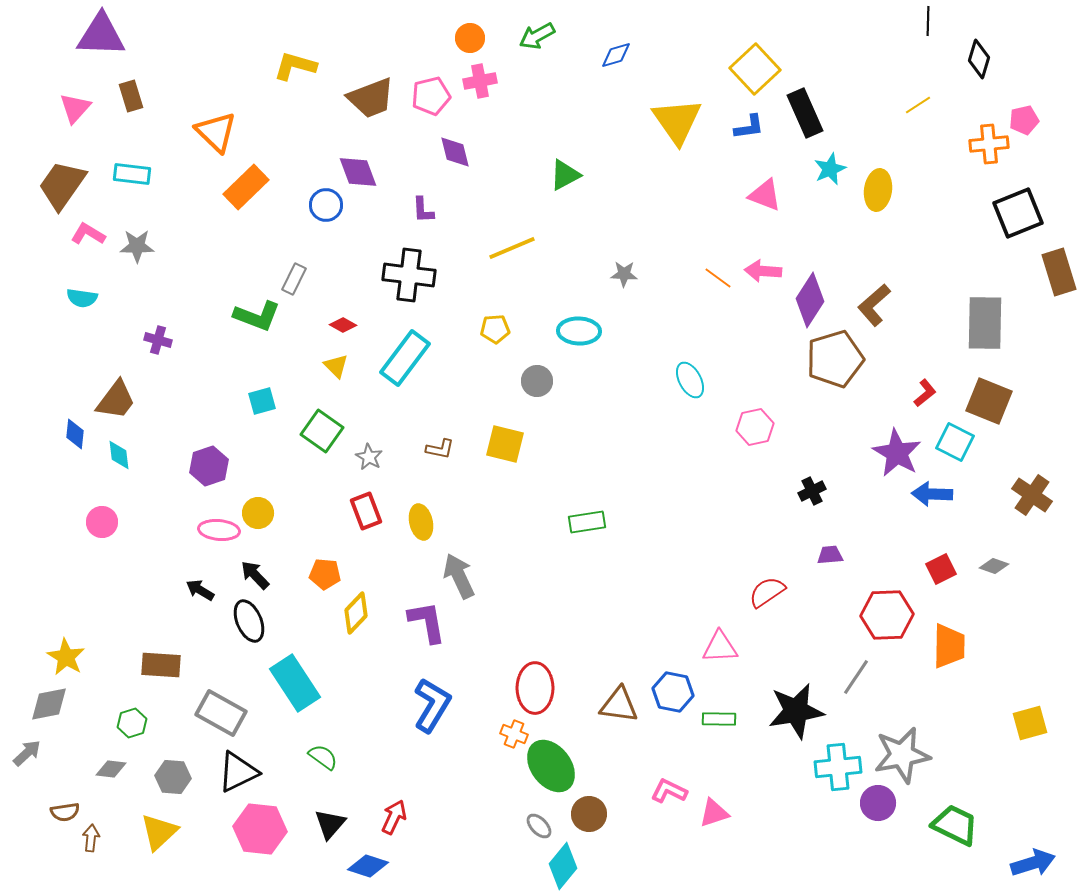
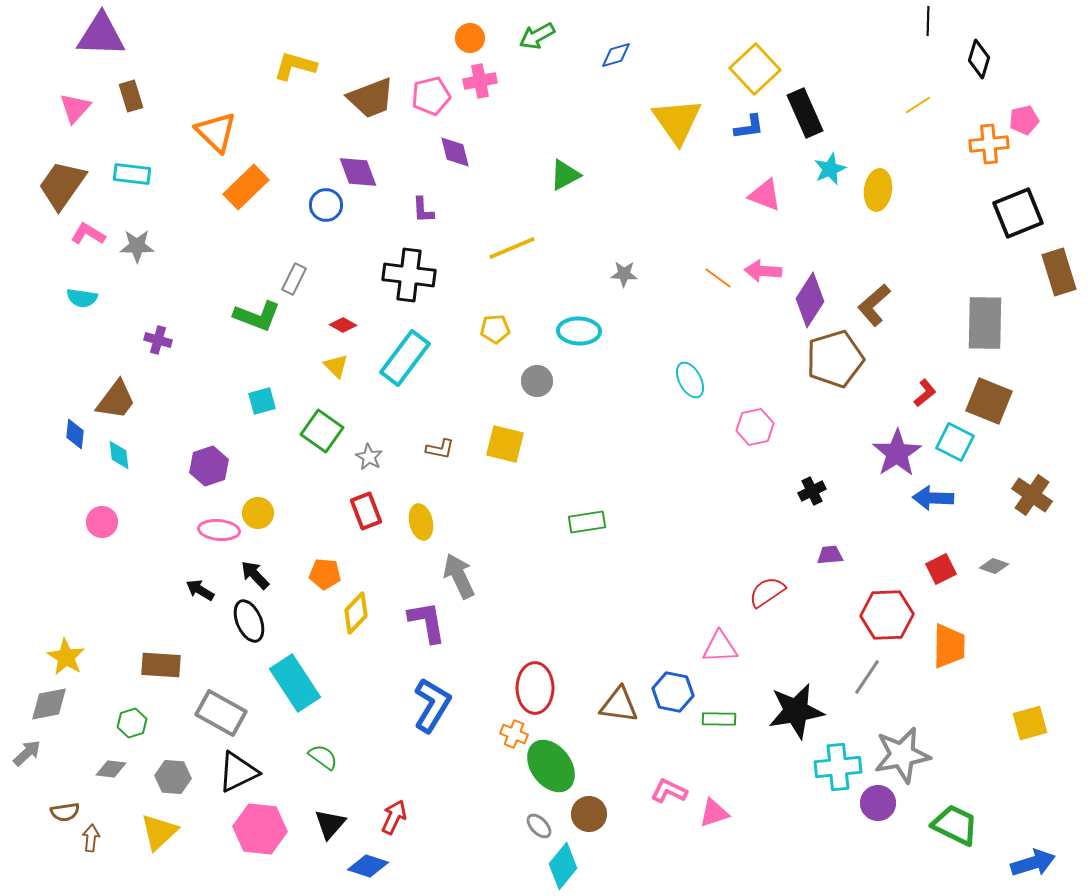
purple star at (897, 453): rotated 9 degrees clockwise
blue arrow at (932, 494): moved 1 px right, 4 px down
gray line at (856, 677): moved 11 px right
